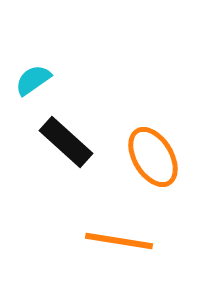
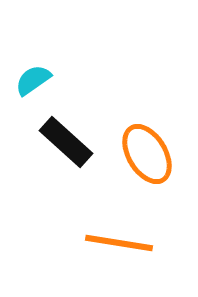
orange ellipse: moved 6 px left, 3 px up
orange line: moved 2 px down
